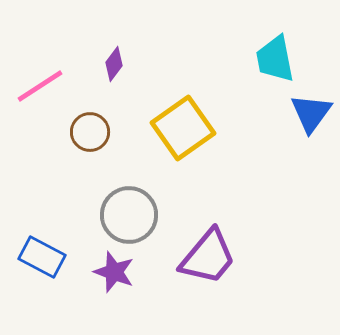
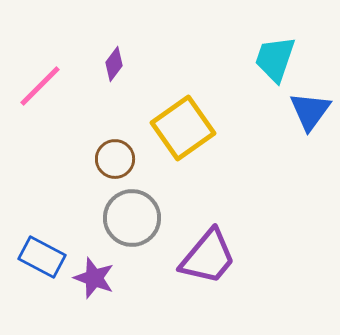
cyan trapezoid: rotated 30 degrees clockwise
pink line: rotated 12 degrees counterclockwise
blue triangle: moved 1 px left, 2 px up
brown circle: moved 25 px right, 27 px down
gray circle: moved 3 px right, 3 px down
purple star: moved 20 px left, 6 px down
